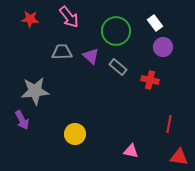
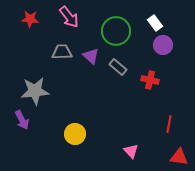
purple circle: moved 2 px up
pink triangle: rotated 35 degrees clockwise
